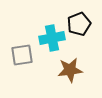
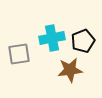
black pentagon: moved 4 px right, 17 px down
gray square: moved 3 px left, 1 px up
